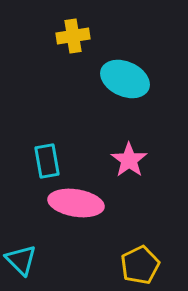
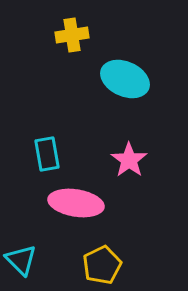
yellow cross: moved 1 px left, 1 px up
cyan rectangle: moved 7 px up
yellow pentagon: moved 38 px left
